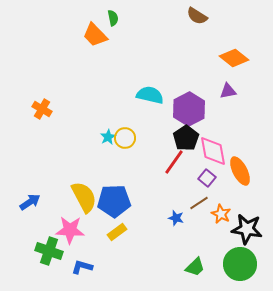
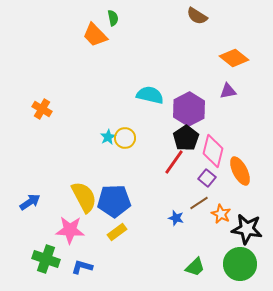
pink diamond: rotated 24 degrees clockwise
green cross: moved 3 px left, 8 px down
